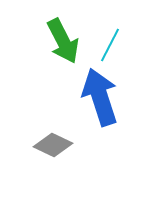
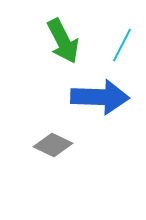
cyan line: moved 12 px right
blue arrow: rotated 110 degrees clockwise
